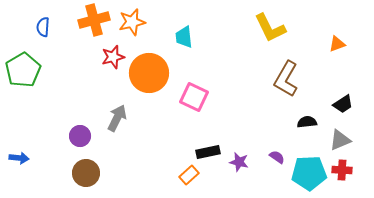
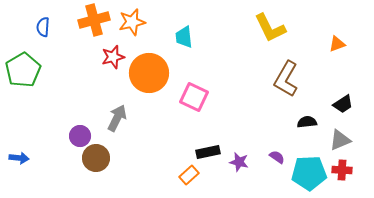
brown circle: moved 10 px right, 15 px up
